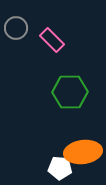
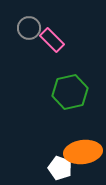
gray circle: moved 13 px right
green hexagon: rotated 12 degrees counterclockwise
white pentagon: rotated 15 degrees clockwise
